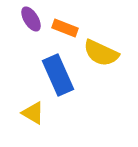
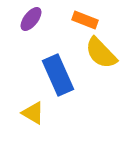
purple ellipse: rotated 70 degrees clockwise
orange rectangle: moved 20 px right, 8 px up
yellow semicircle: rotated 21 degrees clockwise
